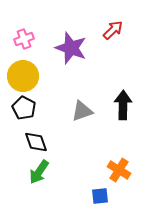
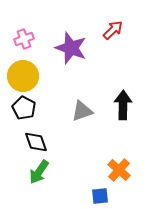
orange cross: rotated 10 degrees clockwise
